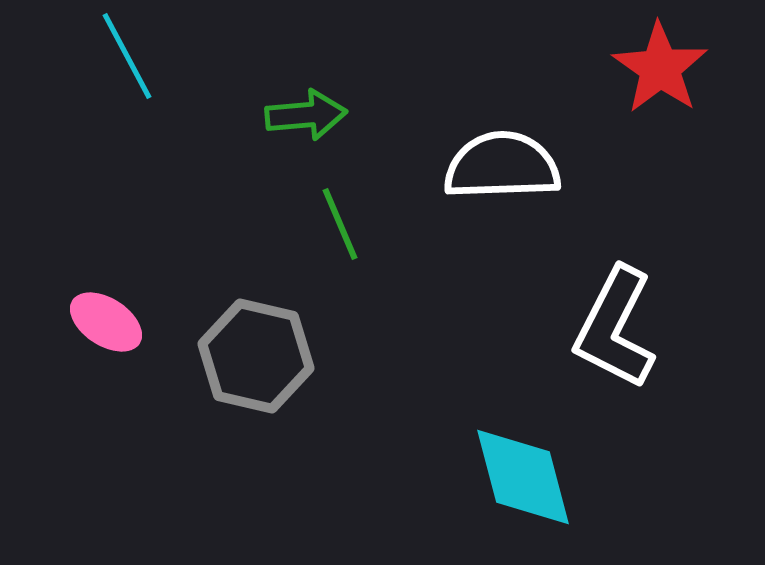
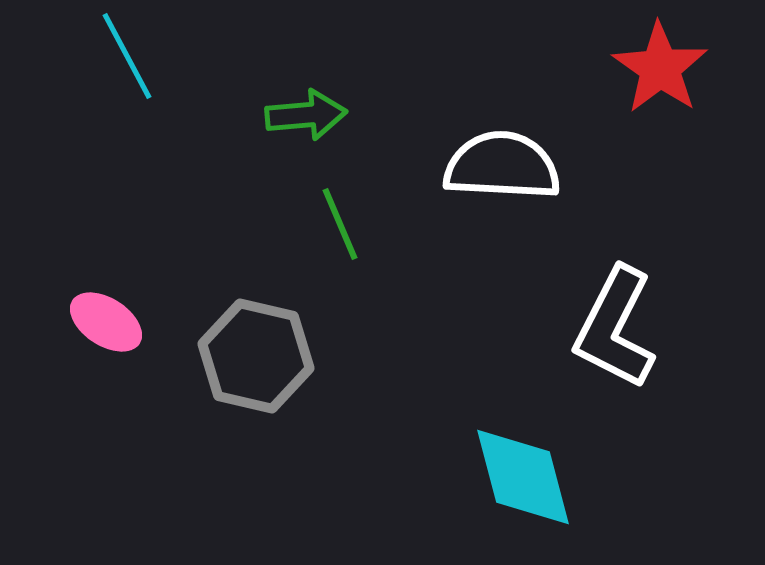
white semicircle: rotated 5 degrees clockwise
